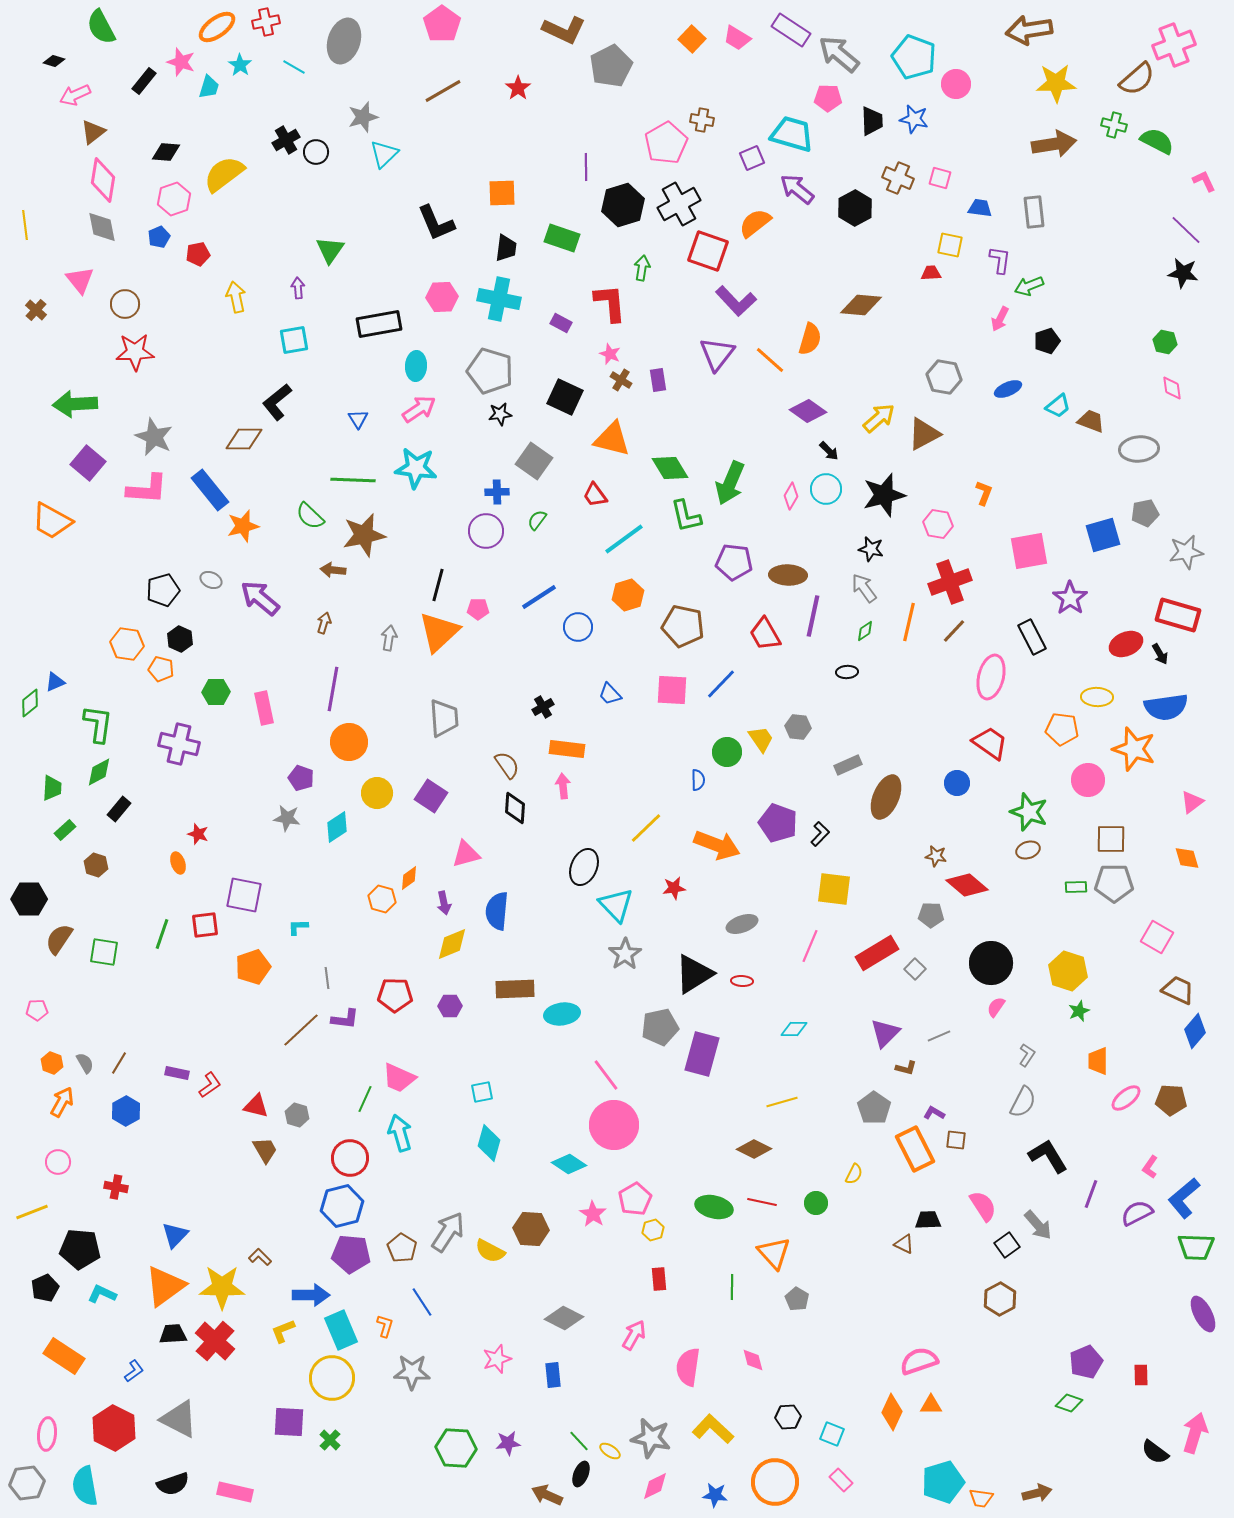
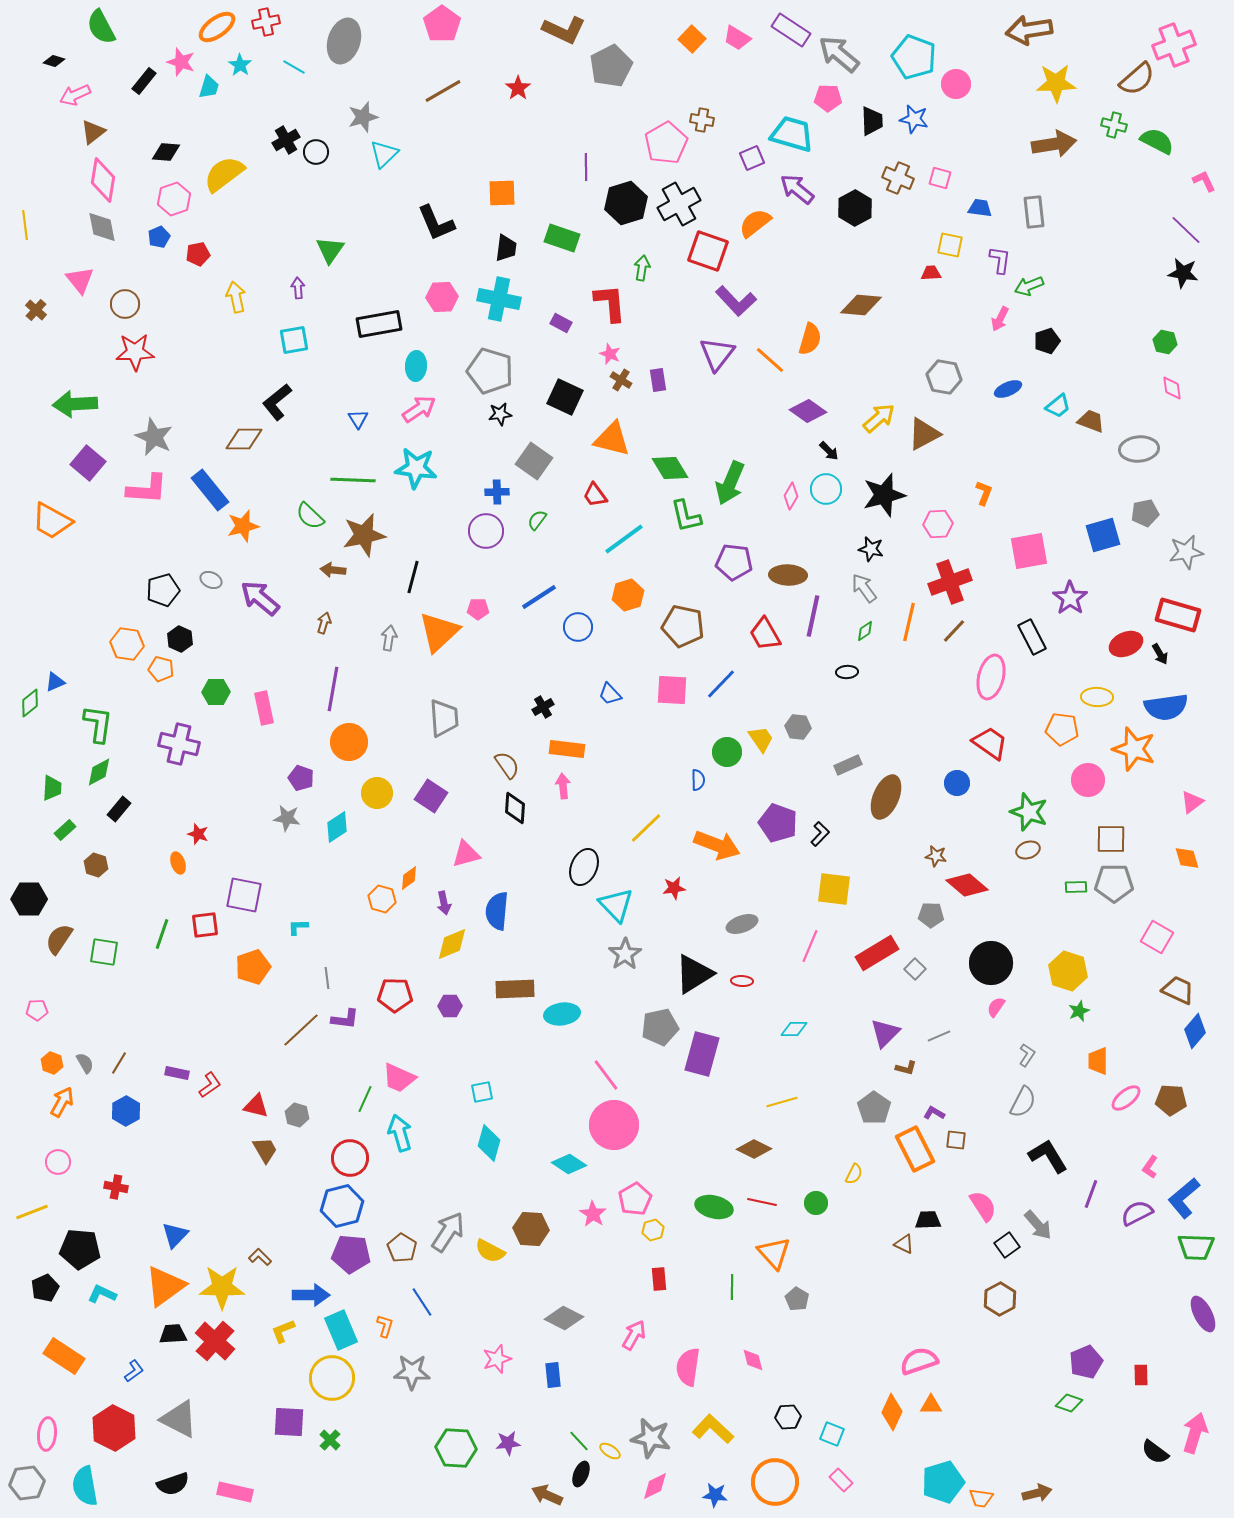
black hexagon at (623, 205): moved 3 px right, 2 px up
pink hexagon at (938, 524): rotated 12 degrees counterclockwise
black line at (438, 585): moved 25 px left, 8 px up
